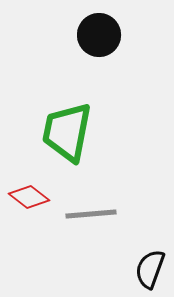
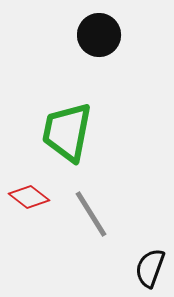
gray line: rotated 63 degrees clockwise
black semicircle: moved 1 px up
